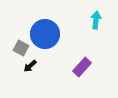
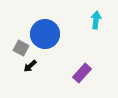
purple rectangle: moved 6 px down
